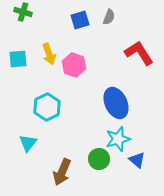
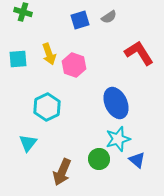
gray semicircle: rotated 35 degrees clockwise
